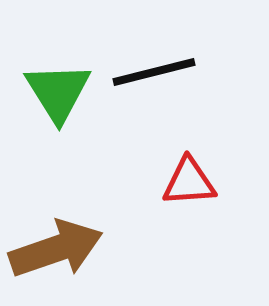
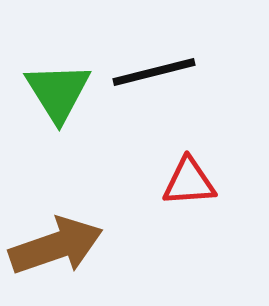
brown arrow: moved 3 px up
